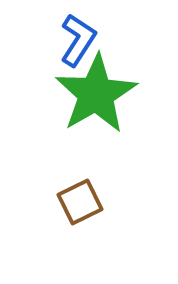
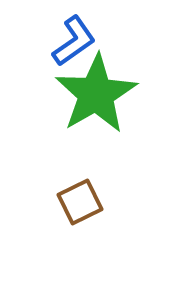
blue L-shape: moved 4 px left, 1 px down; rotated 22 degrees clockwise
